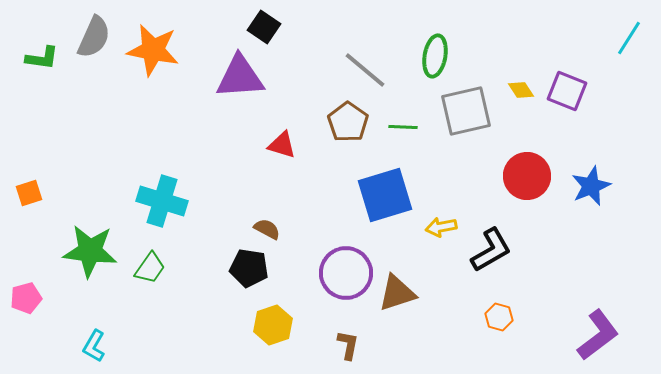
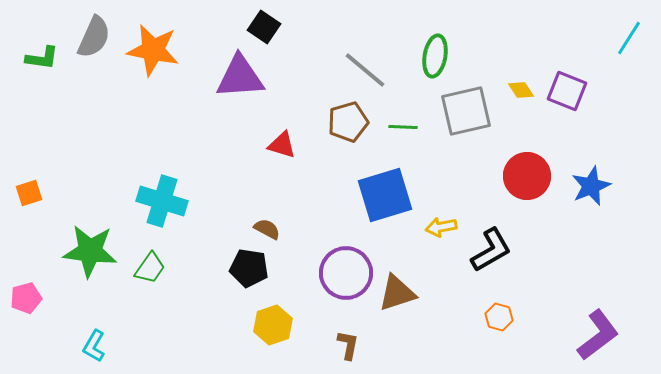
brown pentagon: rotated 21 degrees clockwise
